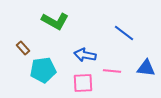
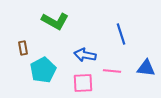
blue line: moved 3 px left, 1 px down; rotated 35 degrees clockwise
brown rectangle: rotated 32 degrees clockwise
cyan pentagon: rotated 20 degrees counterclockwise
